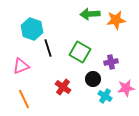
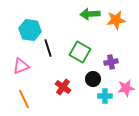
cyan hexagon: moved 2 px left, 1 px down; rotated 10 degrees counterclockwise
cyan cross: rotated 32 degrees counterclockwise
